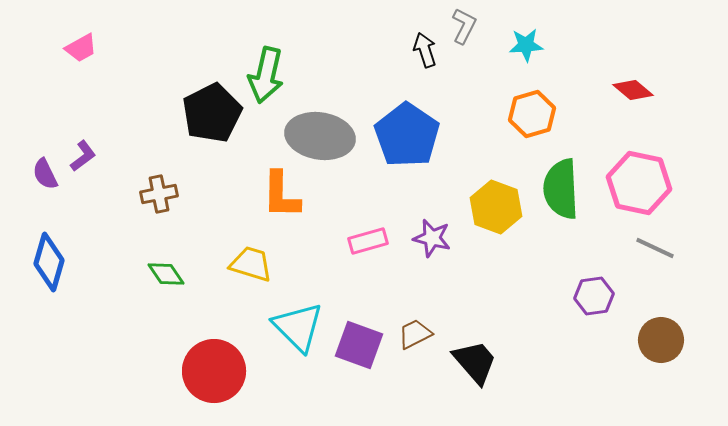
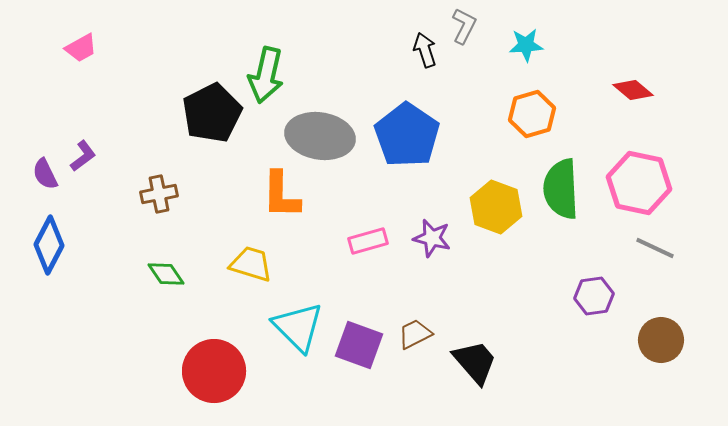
blue diamond: moved 17 px up; rotated 12 degrees clockwise
